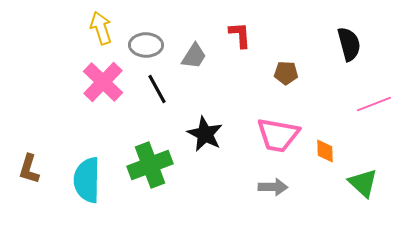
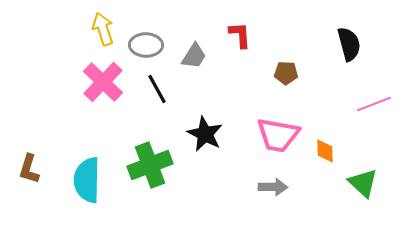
yellow arrow: moved 2 px right, 1 px down
